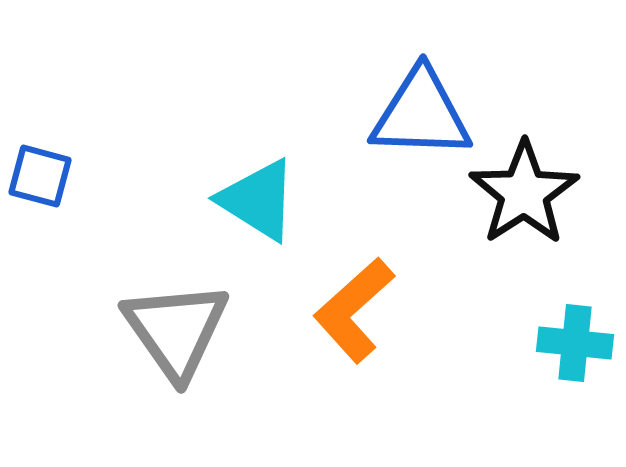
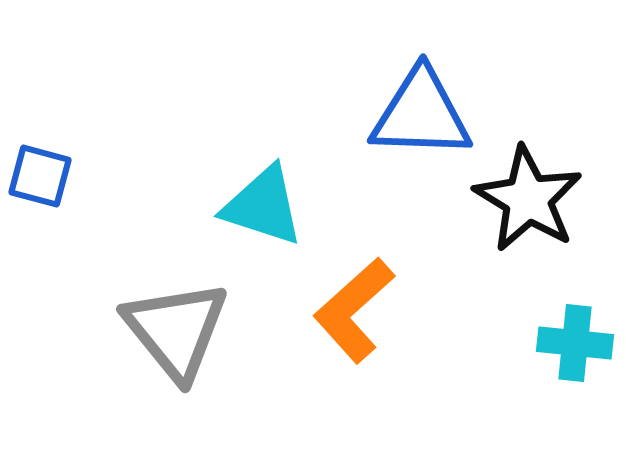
black star: moved 4 px right, 6 px down; rotated 8 degrees counterclockwise
cyan triangle: moved 5 px right, 6 px down; rotated 14 degrees counterclockwise
gray triangle: rotated 4 degrees counterclockwise
